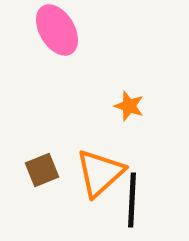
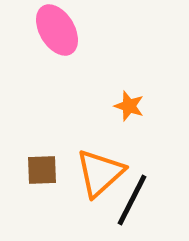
brown square: rotated 20 degrees clockwise
black line: rotated 24 degrees clockwise
